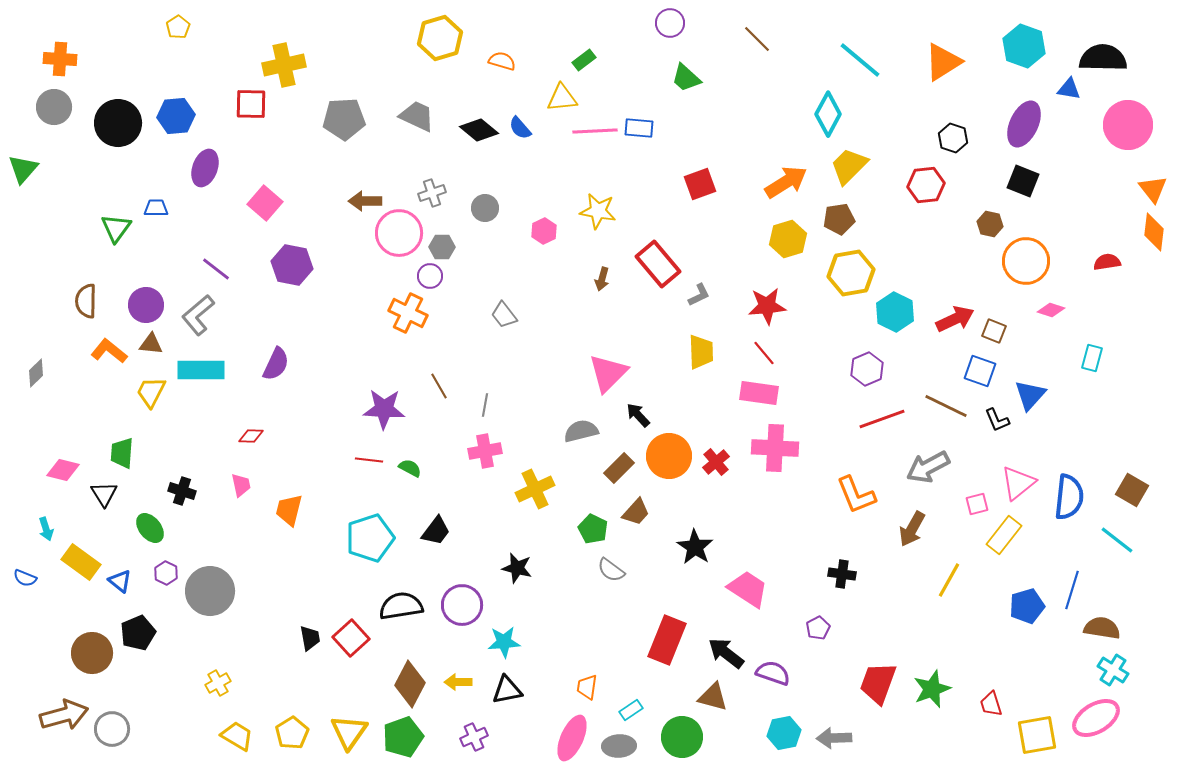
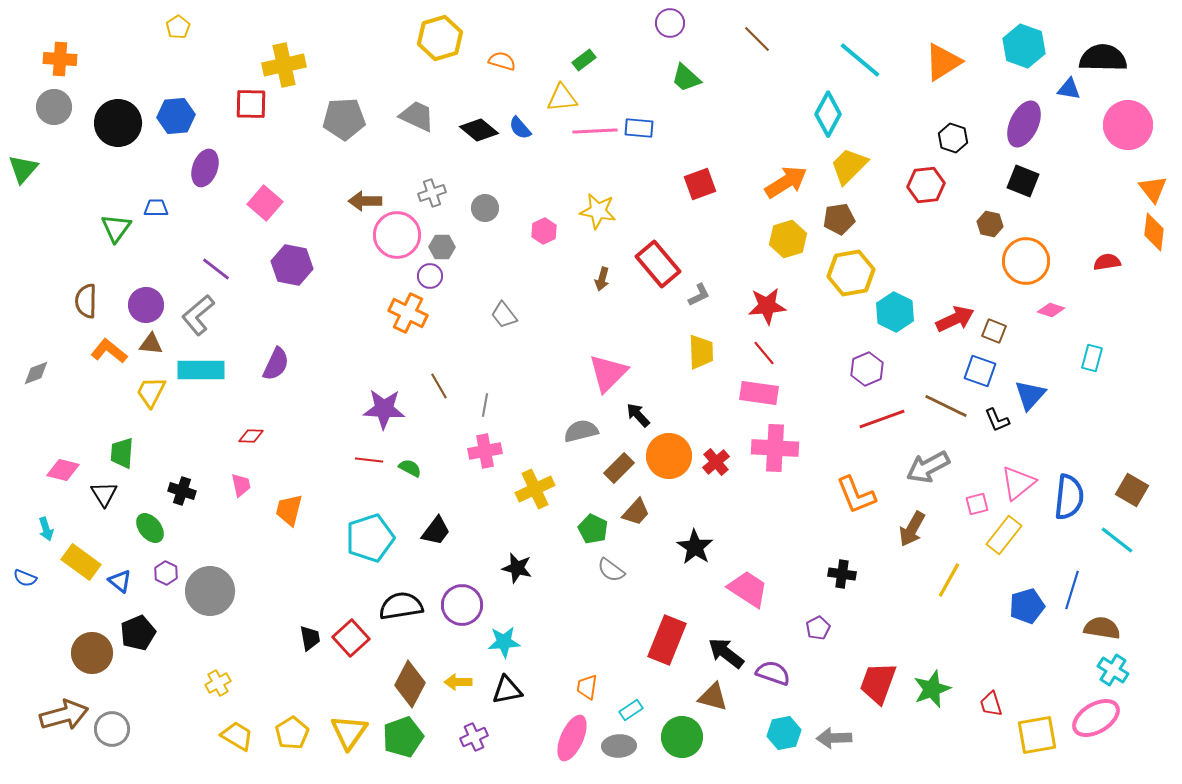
pink circle at (399, 233): moved 2 px left, 2 px down
gray diamond at (36, 373): rotated 24 degrees clockwise
